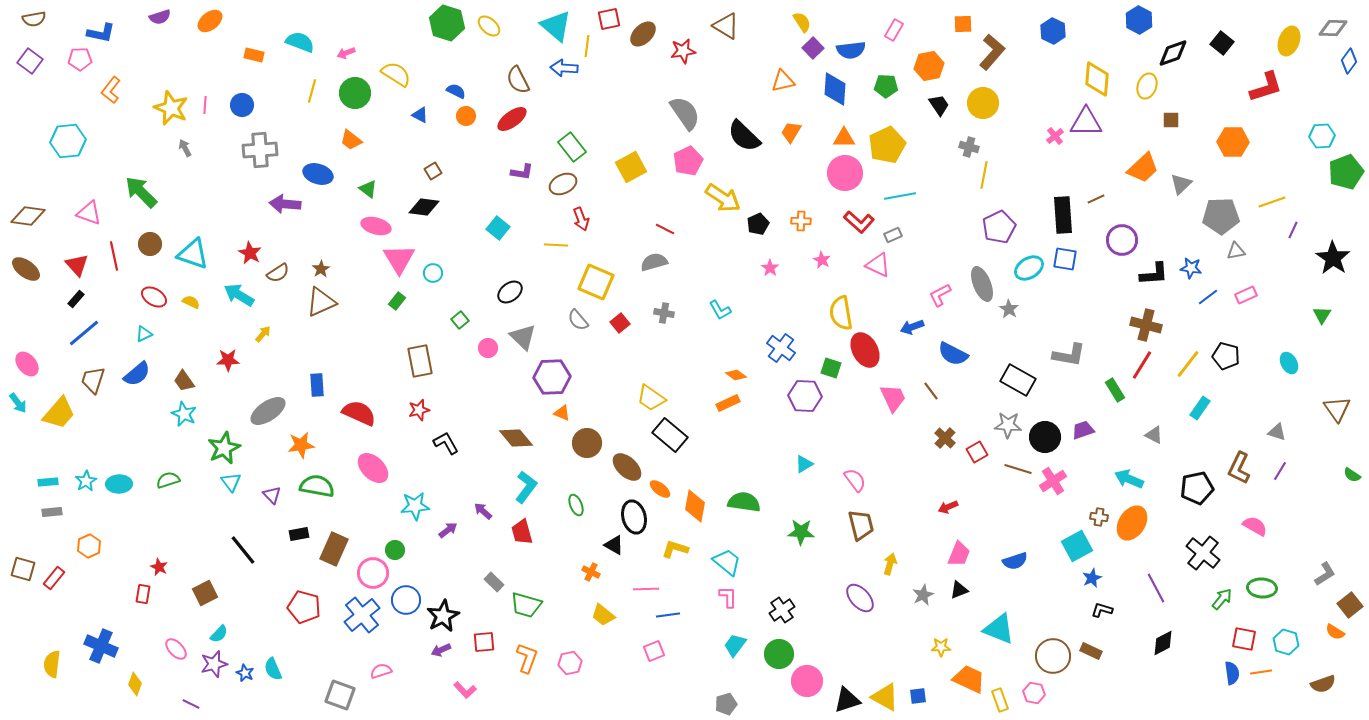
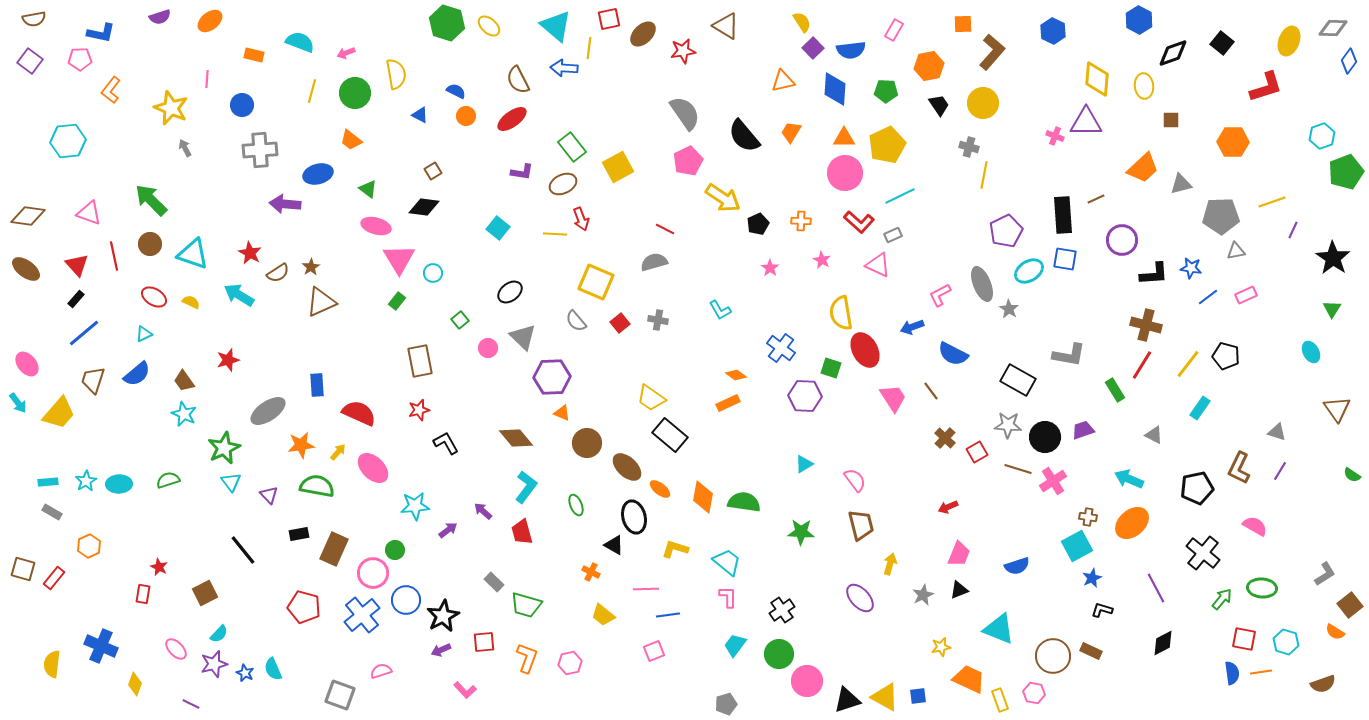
yellow line at (587, 46): moved 2 px right, 2 px down
yellow semicircle at (396, 74): rotated 48 degrees clockwise
green pentagon at (886, 86): moved 5 px down
yellow ellipse at (1147, 86): moved 3 px left; rotated 25 degrees counterclockwise
pink line at (205, 105): moved 2 px right, 26 px up
black semicircle at (744, 136): rotated 6 degrees clockwise
pink cross at (1055, 136): rotated 30 degrees counterclockwise
cyan hexagon at (1322, 136): rotated 15 degrees counterclockwise
yellow square at (631, 167): moved 13 px left
blue ellipse at (318, 174): rotated 32 degrees counterclockwise
gray triangle at (1181, 184): rotated 30 degrees clockwise
green arrow at (141, 192): moved 10 px right, 8 px down
cyan line at (900, 196): rotated 16 degrees counterclockwise
purple pentagon at (999, 227): moved 7 px right, 4 px down
yellow line at (556, 245): moved 1 px left, 11 px up
cyan ellipse at (1029, 268): moved 3 px down
brown star at (321, 269): moved 10 px left, 2 px up
gray cross at (664, 313): moved 6 px left, 7 px down
green triangle at (1322, 315): moved 10 px right, 6 px up
gray semicircle at (578, 320): moved 2 px left, 1 px down
yellow arrow at (263, 334): moved 75 px right, 118 px down
red star at (228, 360): rotated 15 degrees counterclockwise
cyan ellipse at (1289, 363): moved 22 px right, 11 px up
pink trapezoid at (893, 398): rotated 8 degrees counterclockwise
purple triangle at (272, 495): moved 3 px left
orange diamond at (695, 506): moved 8 px right, 9 px up
gray rectangle at (52, 512): rotated 36 degrees clockwise
brown cross at (1099, 517): moved 11 px left
orange ellipse at (1132, 523): rotated 16 degrees clockwise
blue semicircle at (1015, 561): moved 2 px right, 5 px down
yellow star at (941, 647): rotated 12 degrees counterclockwise
